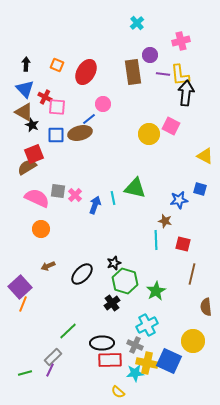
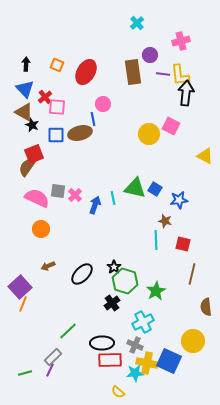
red cross at (45, 97): rotated 24 degrees clockwise
blue line at (89, 119): moved 4 px right; rotated 64 degrees counterclockwise
brown semicircle at (27, 167): rotated 24 degrees counterclockwise
blue square at (200, 189): moved 45 px left; rotated 16 degrees clockwise
black star at (114, 263): moved 4 px down; rotated 16 degrees counterclockwise
cyan cross at (147, 325): moved 4 px left, 3 px up
